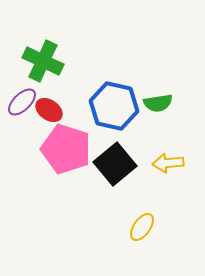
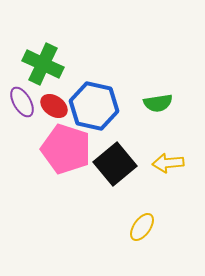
green cross: moved 3 px down
purple ellipse: rotated 76 degrees counterclockwise
blue hexagon: moved 20 px left
red ellipse: moved 5 px right, 4 px up
